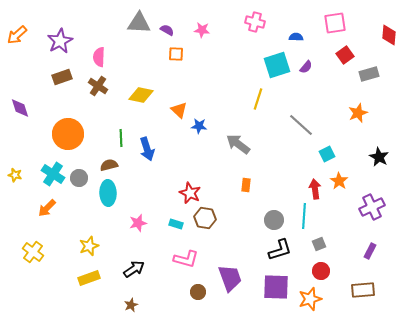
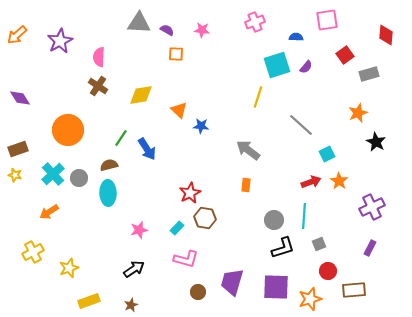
pink cross at (255, 22): rotated 36 degrees counterclockwise
pink square at (335, 23): moved 8 px left, 3 px up
red diamond at (389, 35): moved 3 px left
brown rectangle at (62, 77): moved 44 px left, 72 px down
yellow diamond at (141, 95): rotated 20 degrees counterclockwise
yellow line at (258, 99): moved 2 px up
purple diamond at (20, 108): moved 10 px up; rotated 15 degrees counterclockwise
blue star at (199, 126): moved 2 px right
orange circle at (68, 134): moved 4 px up
green line at (121, 138): rotated 36 degrees clockwise
gray arrow at (238, 144): moved 10 px right, 6 px down
blue arrow at (147, 149): rotated 15 degrees counterclockwise
black star at (379, 157): moved 3 px left, 15 px up
cyan cross at (53, 174): rotated 15 degrees clockwise
red arrow at (315, 189): moved 4 px left, 7 px up; rotated 78 degrees clockwise
red star at (190, 193): rotated 20 degrees clockwise
orange arrow at (47, 208): moved 2 px right, 4 px down; rotated 12 degrees clockwise
pink star at (138, 223): moved 1 px right, 7 px down
cyan rectangle at (176, 224): moved 1 px right, 4 px down; rotated 64 degrees counterclockwise
yellow star at (89, 246): moved 20 px left, 22 px down
black L-shape at (280, 250): moved 3 px right, 2 px up
purple rectangle at (370, 251): moved 3 px up
yellow cross at (33, 252): rotated 25 degrees clockwise
red circle at (321, 271): moved 7 px right
yellow rectangle at (89, 278): moved 23 px down
purple trapezoid at (230, 278): moved 2 px right, 4 px down; rotated 144 degrees counterclockwise
brown rectangle at (363, 290): moved 9 px left
